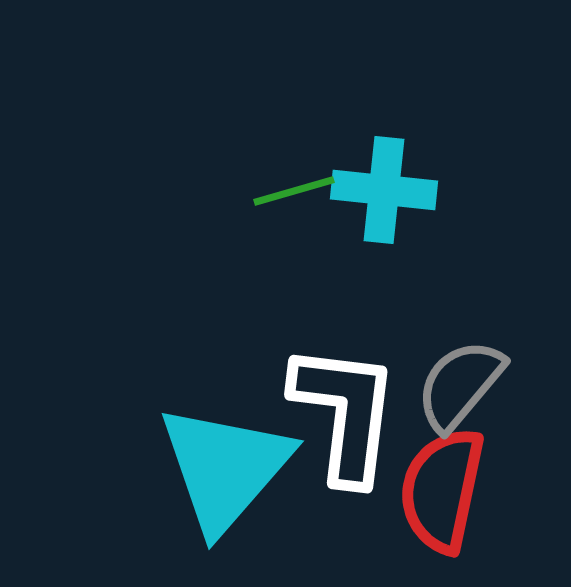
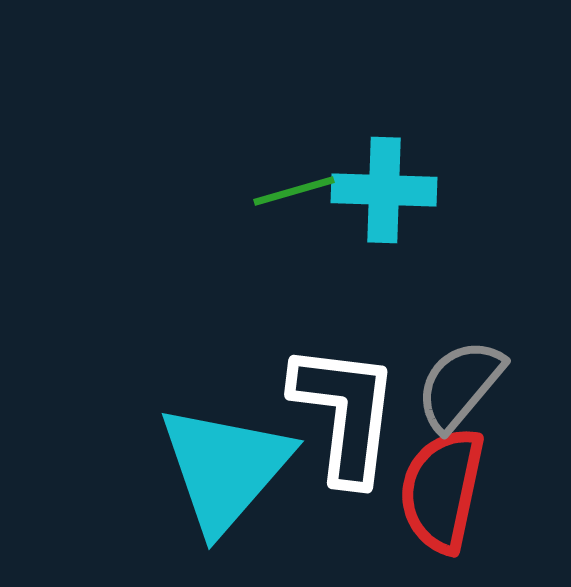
cyan cross: rotated 4 degrees counterclockwise
